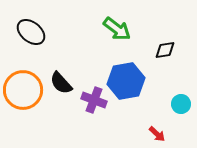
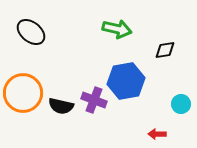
green arrow: rotated 24 degrees counterclockwise
black semicircle: moved 23 px down; rotated 35 degrees counterclockwise
orange circle: moved 3 px down
red arrow: rotated 138 degrees clockwise
